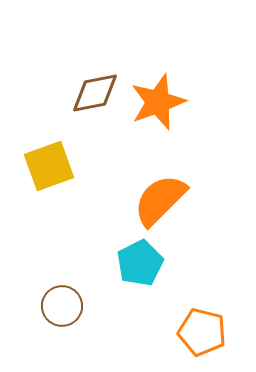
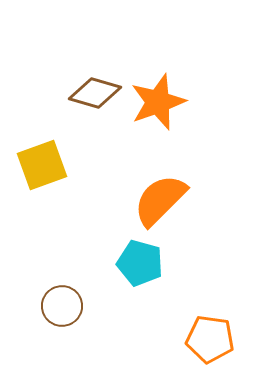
brown diamond: rotated 27 degrees clockwise
yellow square: moved 7 px left, 1 px up
cyan pentagon: rotated 30 degrees counterclockwise
orange pentagon: moved 8 px right, 7 px down; rotated 6 degrees counterclockwise
